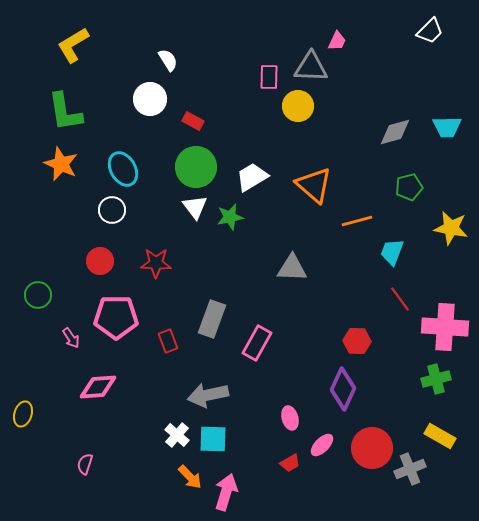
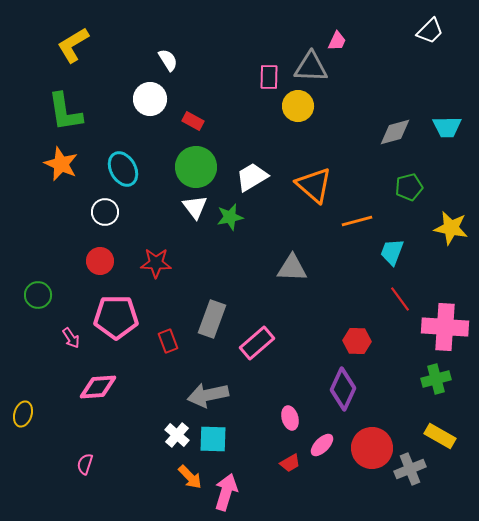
white circle at (112, 210): moved 7 px left, 2 px down
pink rectangle at (257, 343): rotated 20 degrees clockwise
